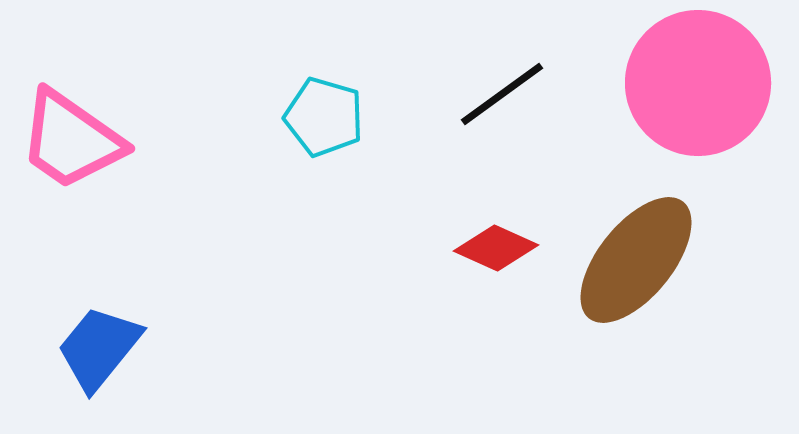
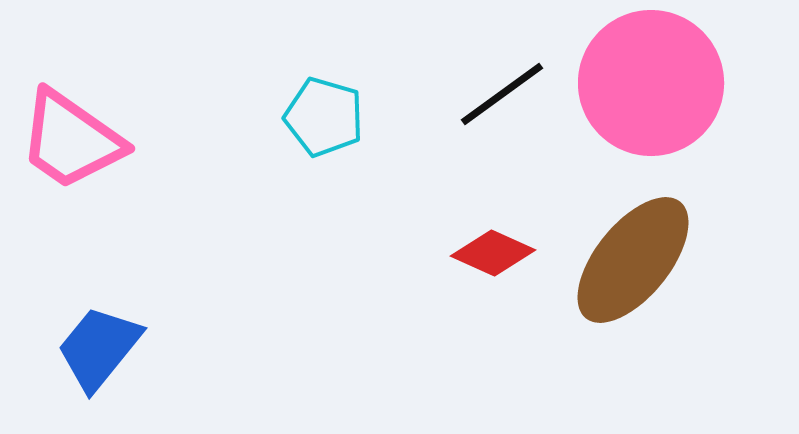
pink circle: moved 47 px left
red diamond: moved 3 px left, 5 px down
brown ellipse: moved 3 px left
